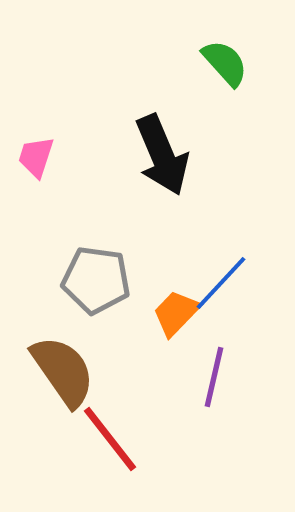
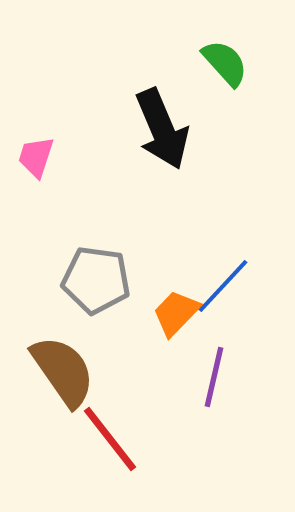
black arrow: moved 26 px up
blue line: moved 2 px right, 3 px down
